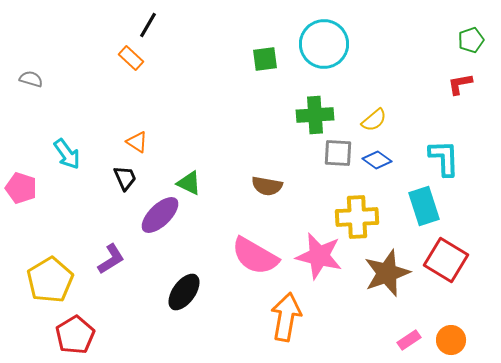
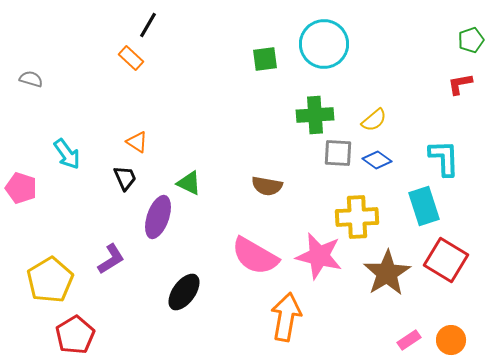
purple ellipse: moved 2 px left, 2 px down; rotated 27 degrees counterclockwise
brown star: rotated 12 degrees counterclockwise
